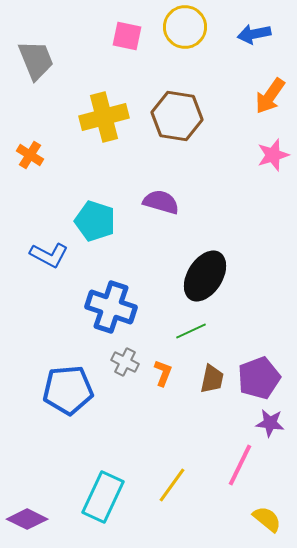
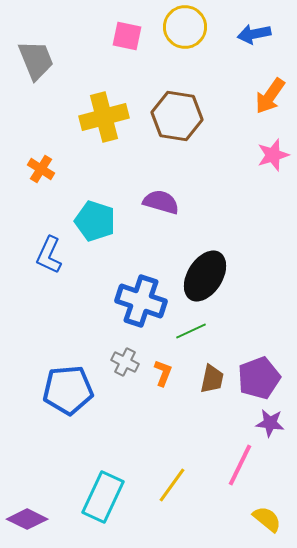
orange cross: moved 11 px right, 14 px down
blue L-shape: rotated 87 degrees clockwise
blue cross: moved 30 px right, 6 px up
